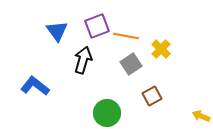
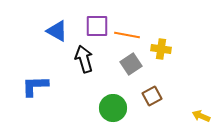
purple square: rotated 20 degrees clockwise
blue triangle: rotated 25 degrees counterclockwise
orange line: moved 1 px right, 1 px up
yellow cross: rotated 36 degrees counterclockwise
black arrow: moved 1 px right, 1 px up; rotated 32 degrees counterclockwise
blue L-shape: rotated 40 degrees counterclockwise
green circle: moved 6 px right, 5 px up
